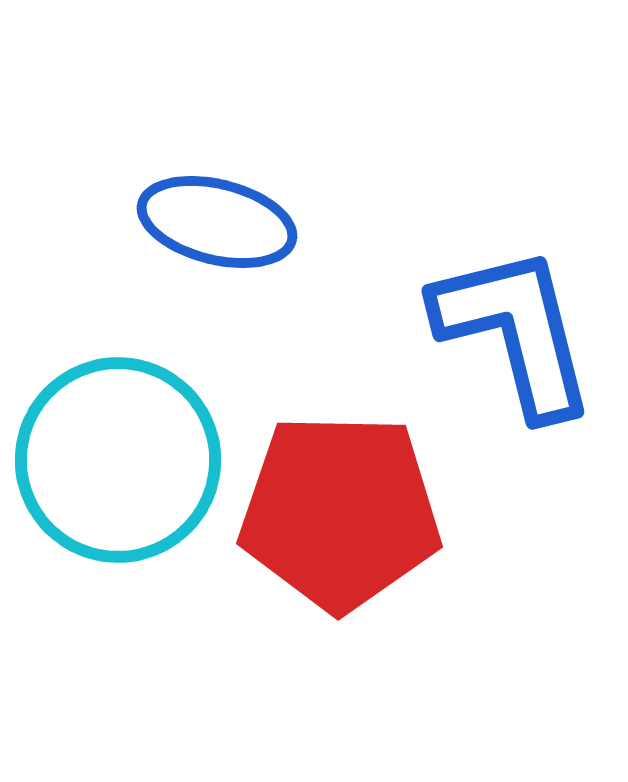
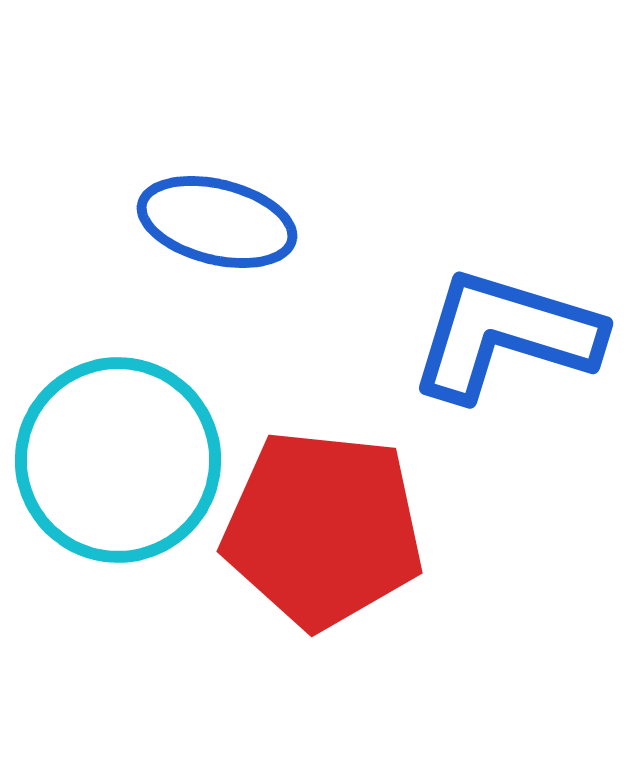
blue L-shape: moved 10 px left, 4 px down; rotated 59 degrees counterclockwise
red pentagon: moved 17 px left, 17 px down; rotated 5 degrees clockwise
